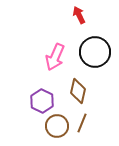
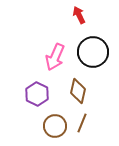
black circle: moved 2 px left
purple hexagon: moved 5 px left, 7 px up
brown circle: moved 2 px left
